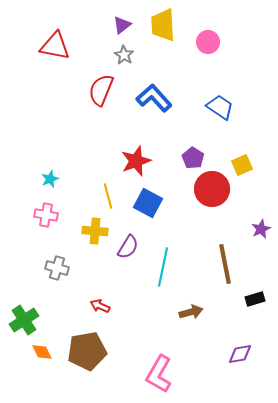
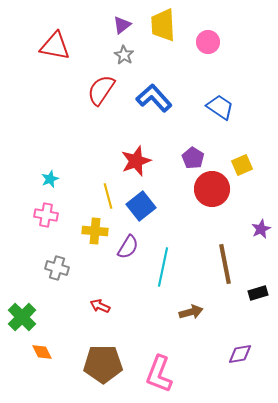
red semicircle: rotated 12 degrees clockwise
blue square: moved 7 px left, 3 px down; rotated 24 degrees clockwise
black rectangle: moved 3 px right, 6 px up
green cross: moved 2 px left, 3 px up; rotated 12 degrees counterclockwise
brown pentagon: moved 16 px right, 13 px down; rotated 9 degrees clockwise
pink L-shape: rotated 9 degrees counterclockwise
